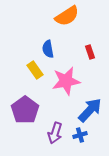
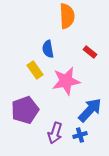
orange semicircle: rotated 60 degrees counterclockwise
red rectangle: rotated 32 degrees counterclockwise
purple pentagon: rotated 16 degrees clockwise
